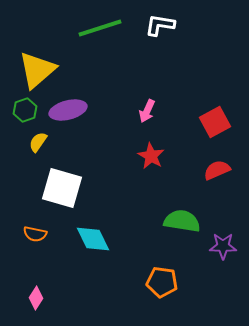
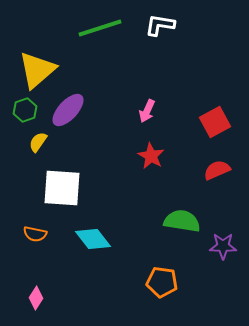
purple ellipse: rotated 33 degrees counterclockwise
white square: rotated 12 degrees counterclockwise
cyan diamond: rotated 12 degrees counterclockwise
